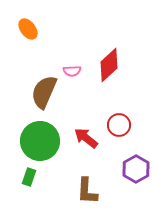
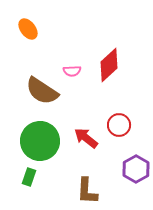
brown semicircle: moved 2 px left, 1 px up; rotated 80 degrees counterclockwise
